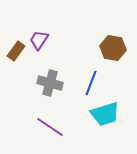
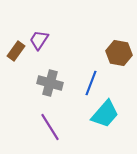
brown hexagon: moved 6 px right, 5 px down
cyan trapezoid: rotated 32 degrees counterclockwise
purple line: rotated 24 degrees clockwise
